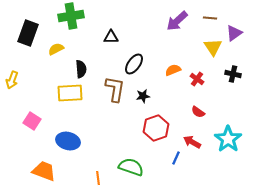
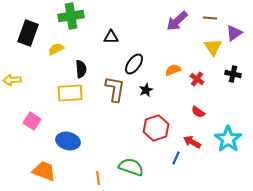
yellow arrow: rotated 66 degrees clockwise
black star: moved 3 px right, 6 px up; rotated 16 degrees counterclockwise
